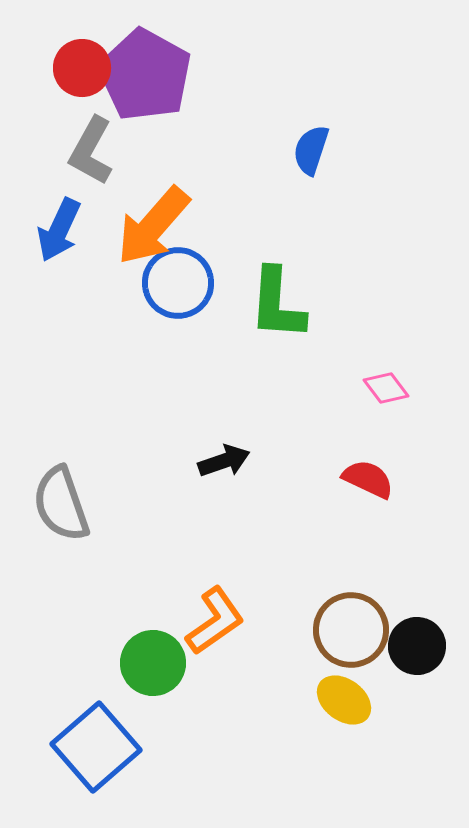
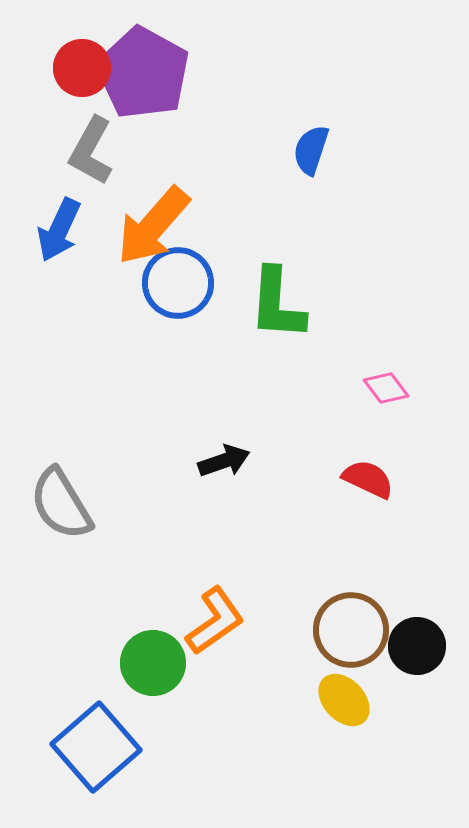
purple pentagon: moved 2 px left, 2 px up
gray semicircle: rotated 12 degrees counterclockwise
yellow ellipse: rotated 10 degrees clockwise
